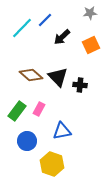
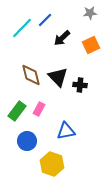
black arrow: moved 1 px down
brown diamond: rotated 35 degrees clockwise
blue triangle: moved 4 px right
